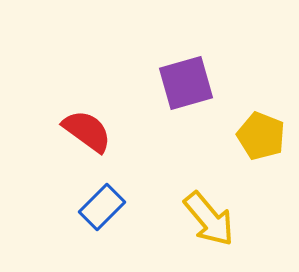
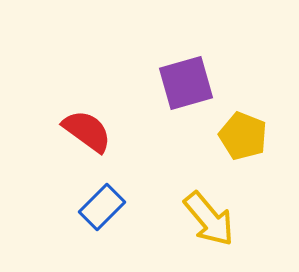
yellow pentagon: moved 18 px left
